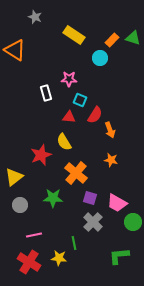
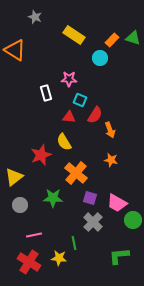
green circle: moved 2 px up
